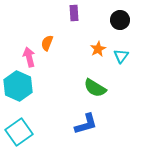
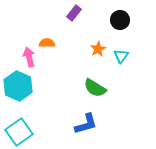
purple rectangle: rotated 42 degrees clockwise
orange semicircle: rotated 70 degrees clockwise
